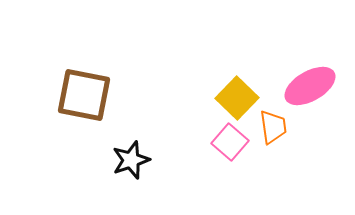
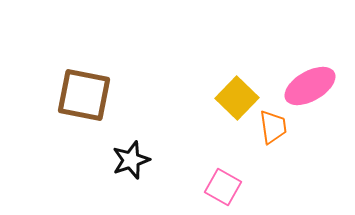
pink square: moved 7 px left, 45 px down; rotated 12 degrees counterclockwise
